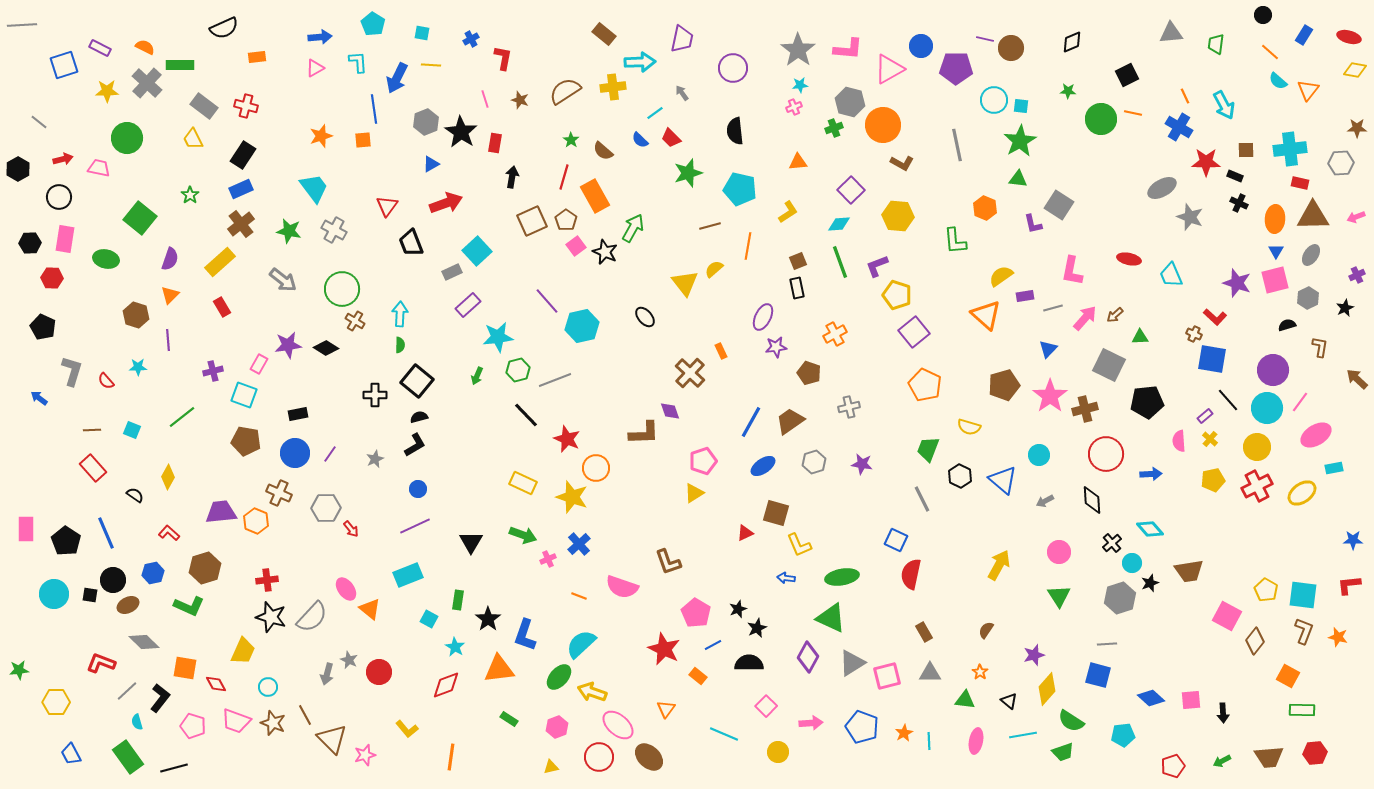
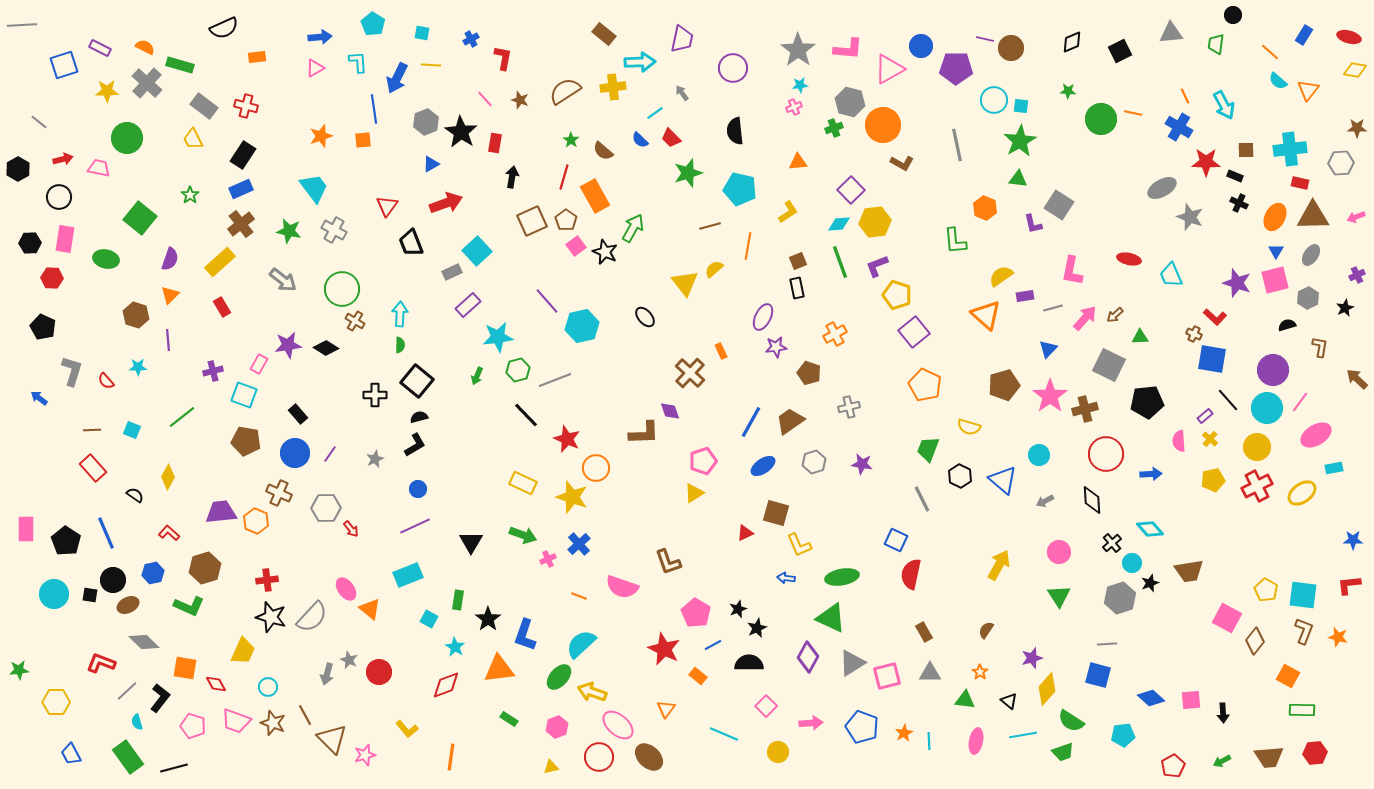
black circle at (1263, 15): moved 30 px left
green rectangle at (180, 65): rotated 16 degrees clockwise
black square at (1127, 75): moved 7 px left, 24 px up
pink line at (485, 99): rotated 24 degrees counterclockwise
yellow hexagon at (898, 216): moved 23 px left, 6 px down; rotated 12 degrees counterclockwise
orange ellipse at (1275, 219): moved 2 px up; rotated 24 degrees clockwise
black rectangle at (298, 414): rotated 60 degrees clockwise
pink square at (1227, 616): moved 2 px down
purple star at (1034, 655): moved 2 px left, 3 px down
red pentagon at (1173, 766): rotated 10 degrees counterclockwise
